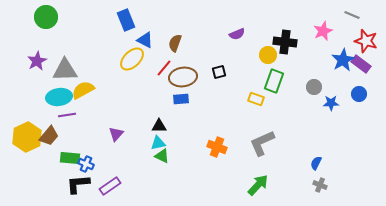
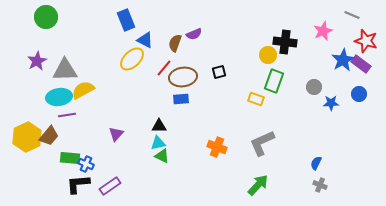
purple semicircle at (237, 34): moved 43 px left
